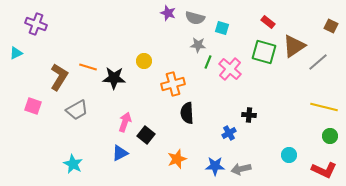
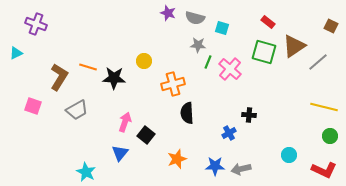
blue triangle: rotated 24 degrees counterclockwise
cyan star: moved 13 px right, 8 px down
